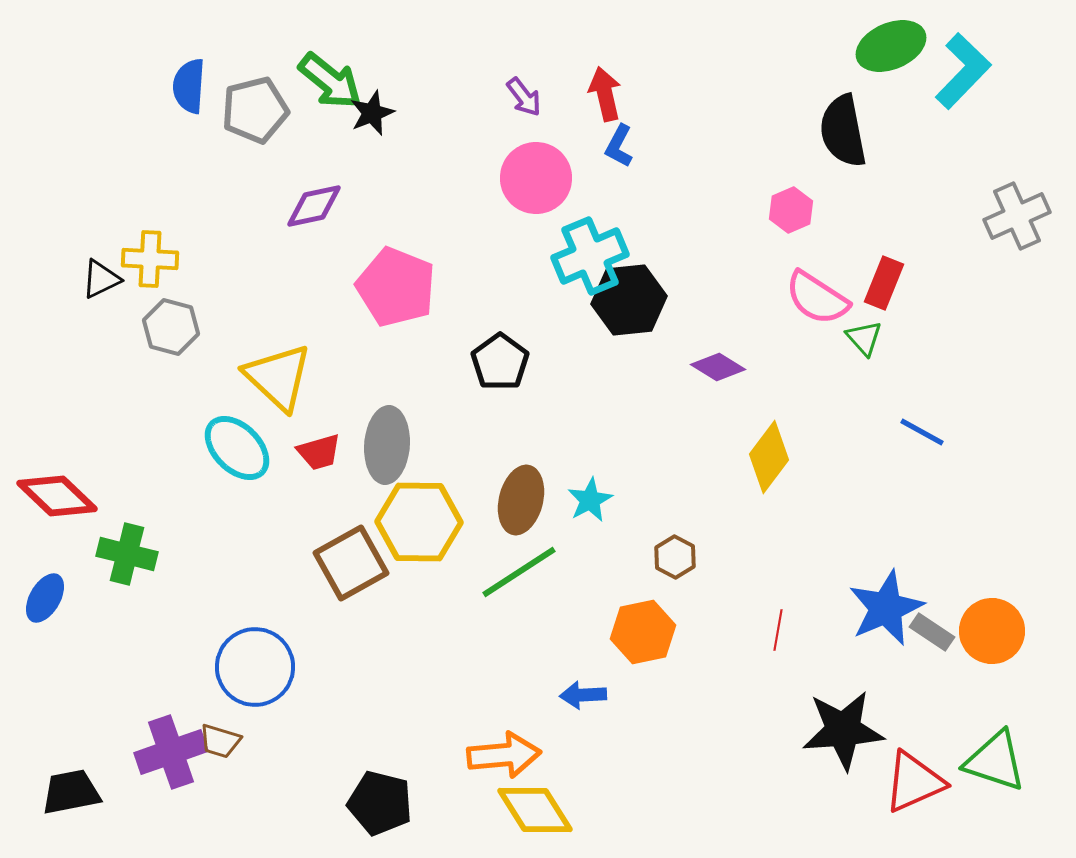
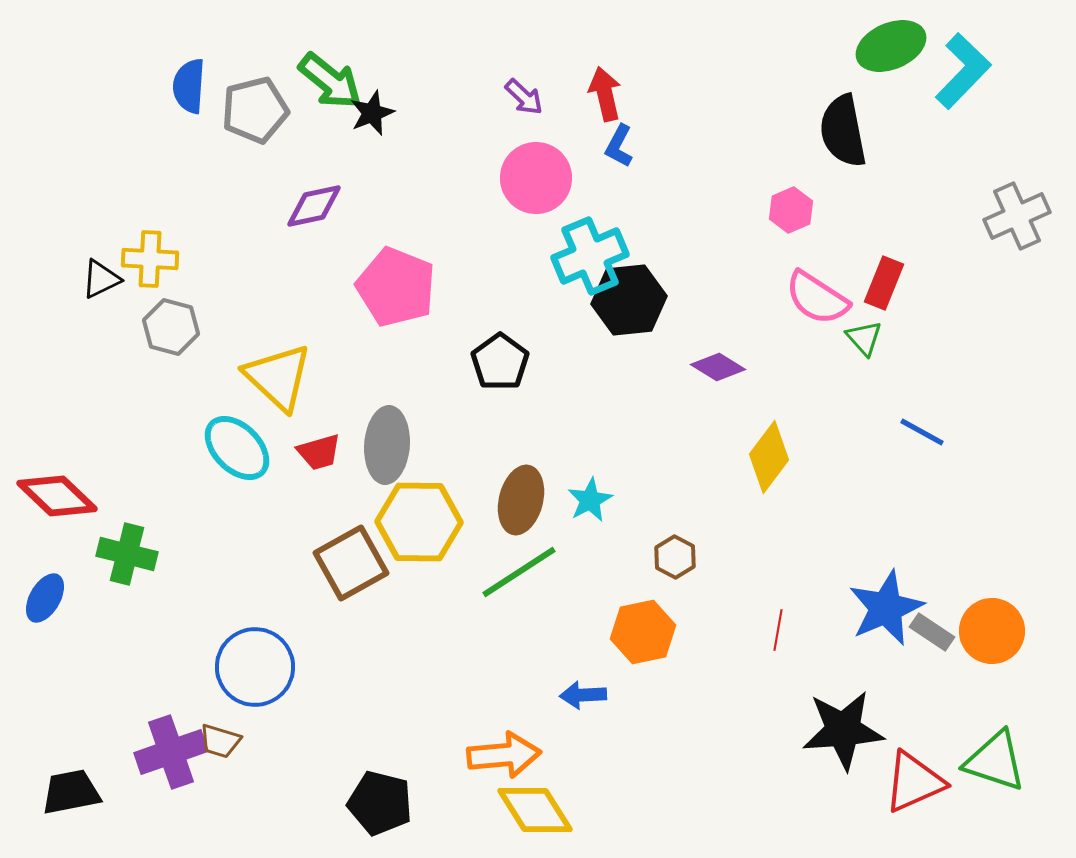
purple arrow at (524, 97): rotated 9 degrees counterclockwise
